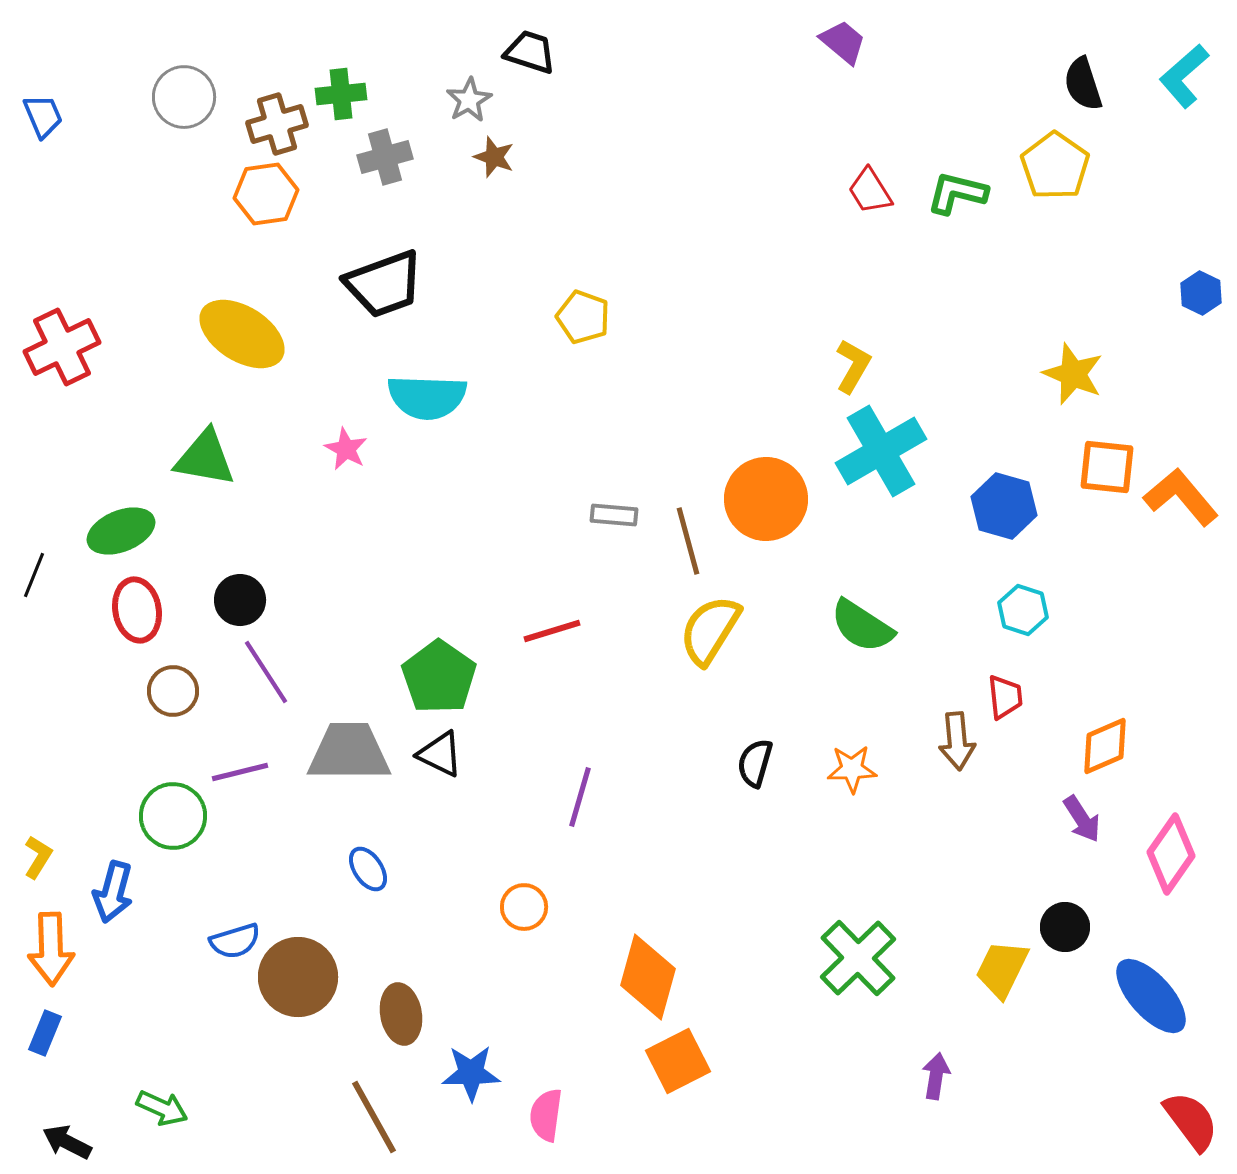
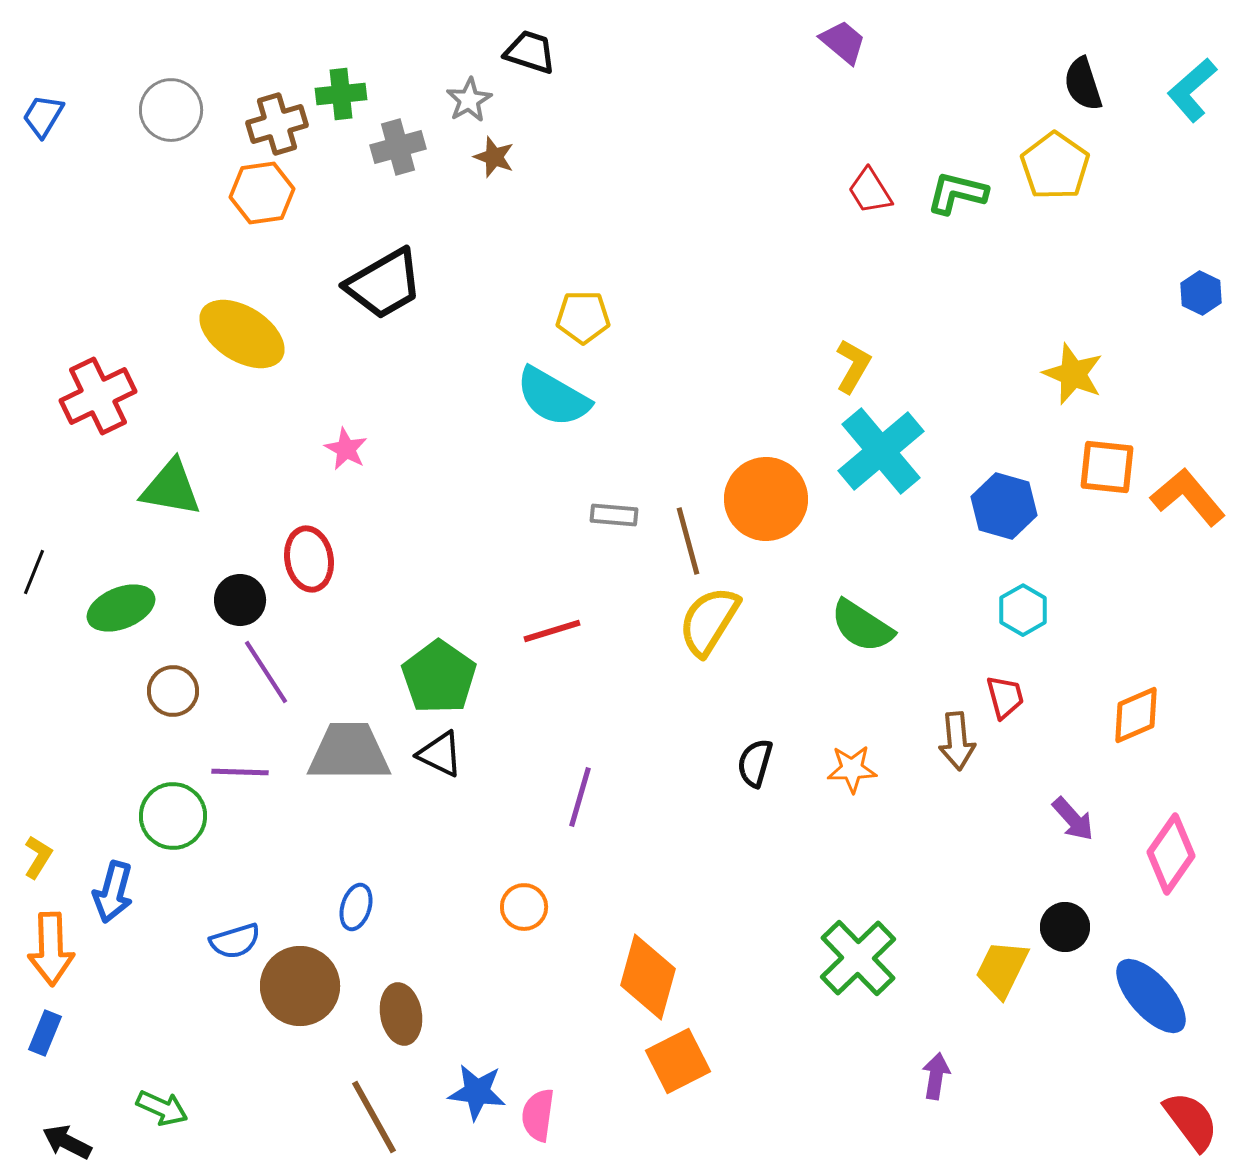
cyan L-shape at (1184, 76): moved 8 px right, 14 px down
gray circle at (184, 97): moved 13 px left, 13 px down
blue trapezoid at (43, 116): rotated 126 degrees counterclockwise
gray cross at (385, 157): moved 13 px right, 10 px up
orange hexagon at (266, 194): moved 4 px left, 1 px up
black trapezoid at (384, 284): rotated 10 degrees counterclockwise
yellow pentagon at (583, 317): rotated 20 degrees counterclockwise
red cross at (62, 347): moved 36 px right, 49 px down
cyan semicircle at (427, 397): moved 126 px right; rotated 28 degrees clockwise
cyan cross at (881, 451): rotated 10 degrees counterclockwise
green triangle at (205, 458): moved 34 px left, 30 px down
orange L-shape at (1181, 497): moved 7 px right
green ellipse at (121, 531): moved 77 px down
black line at (34, 575): moved 3 px up
red ellipse at (137, 610): moved 172 px right, 51 px up
cyan hexagon at (1023, 610): rotated 12 degrees clockwise
yellow semicircle at (710, 630): moved 1 px left, 9 px up
red trapezoid at (1005, 697): rotated 9 degrees counterclockwise
orange diamond at (1105, 746): moved 31 px right, 31 px up
purple line at (240, 772): rotated 16 degrees clockwise
purple arrow at (1082, 819): moved 9 px left; rotated 9 degrees counterclockwise
blue ellipse at (368, 869): moved 12 px left, 38 px down; rotated 51 degrees clockwise
brown circle at (298, 977): moved 2 px right, 9 px down
blue star at (471, 1073): moved 6 px right, 19 px down; rotated 8 degrees clockwise
pink semicircle at (546, 1115): moved 8 px left
